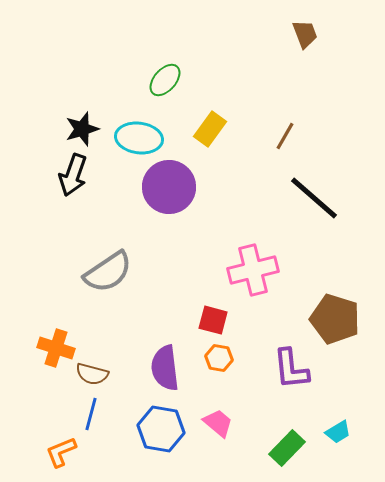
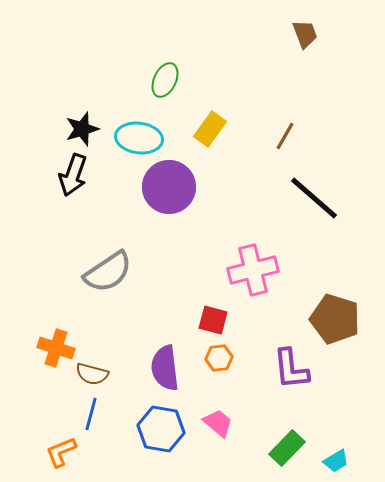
green ellipse: rotated 16 degrees counterclockwise
orange hexagon: rotated 16 degrees counterclockwise
cyan trapezoid: moved 2 px left, 29 px down
